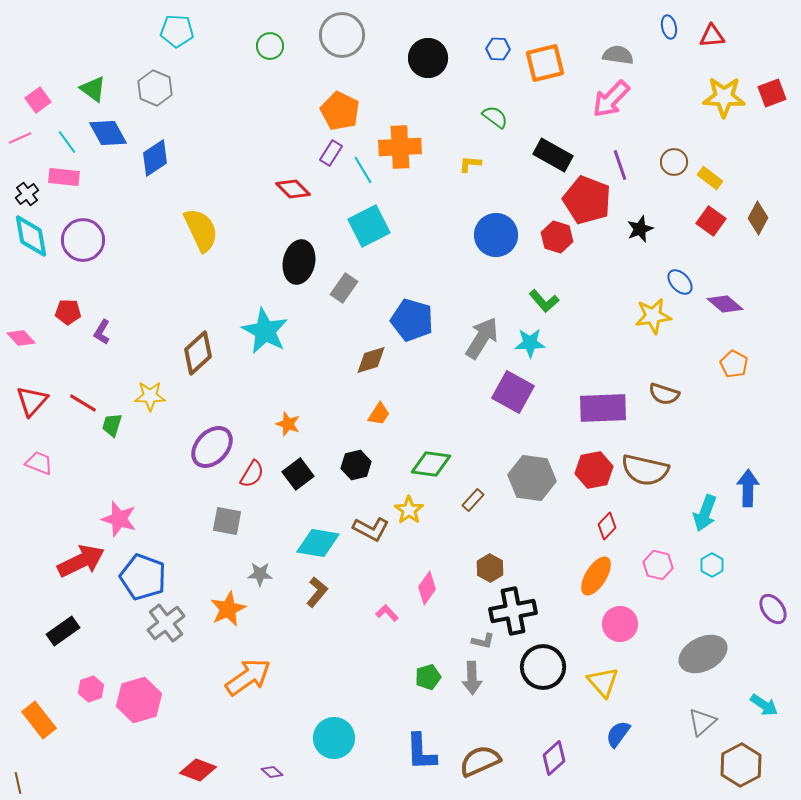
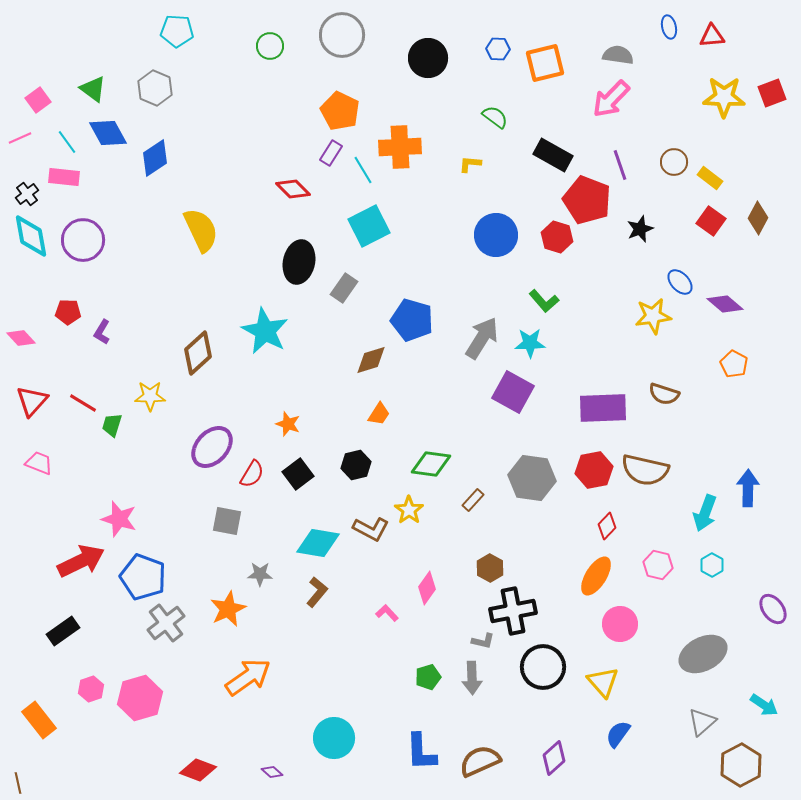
pink hexagon at (139, 700): moved 1 px right, 2 px up
